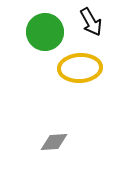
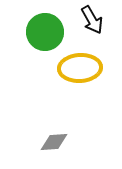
black arrow: moved 1 px right, 2 px up
